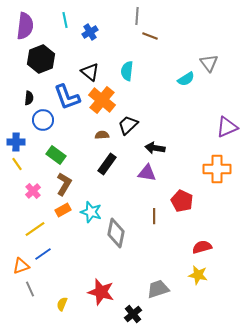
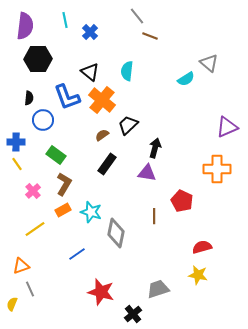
gray line at (137, 16): rotated 42 degrees counterclockwise
blue cross at (90, 32): rotated 14 degrees counterclockwise
black hexagon at (41, 59): moved 3 px left; rotated 20 degrees clockwise
gray triangle at (209, 63): rotated 12 degrees counterclockwise
brown semicircle at (102, 135): rotated 32 degrees counterclockwise
black arrow at (155, 148): rotated 96 degrees clockwise
blue line at (43, 254): moved 34 px right
yellow semicircle at (62, 304): moved 50 px left
